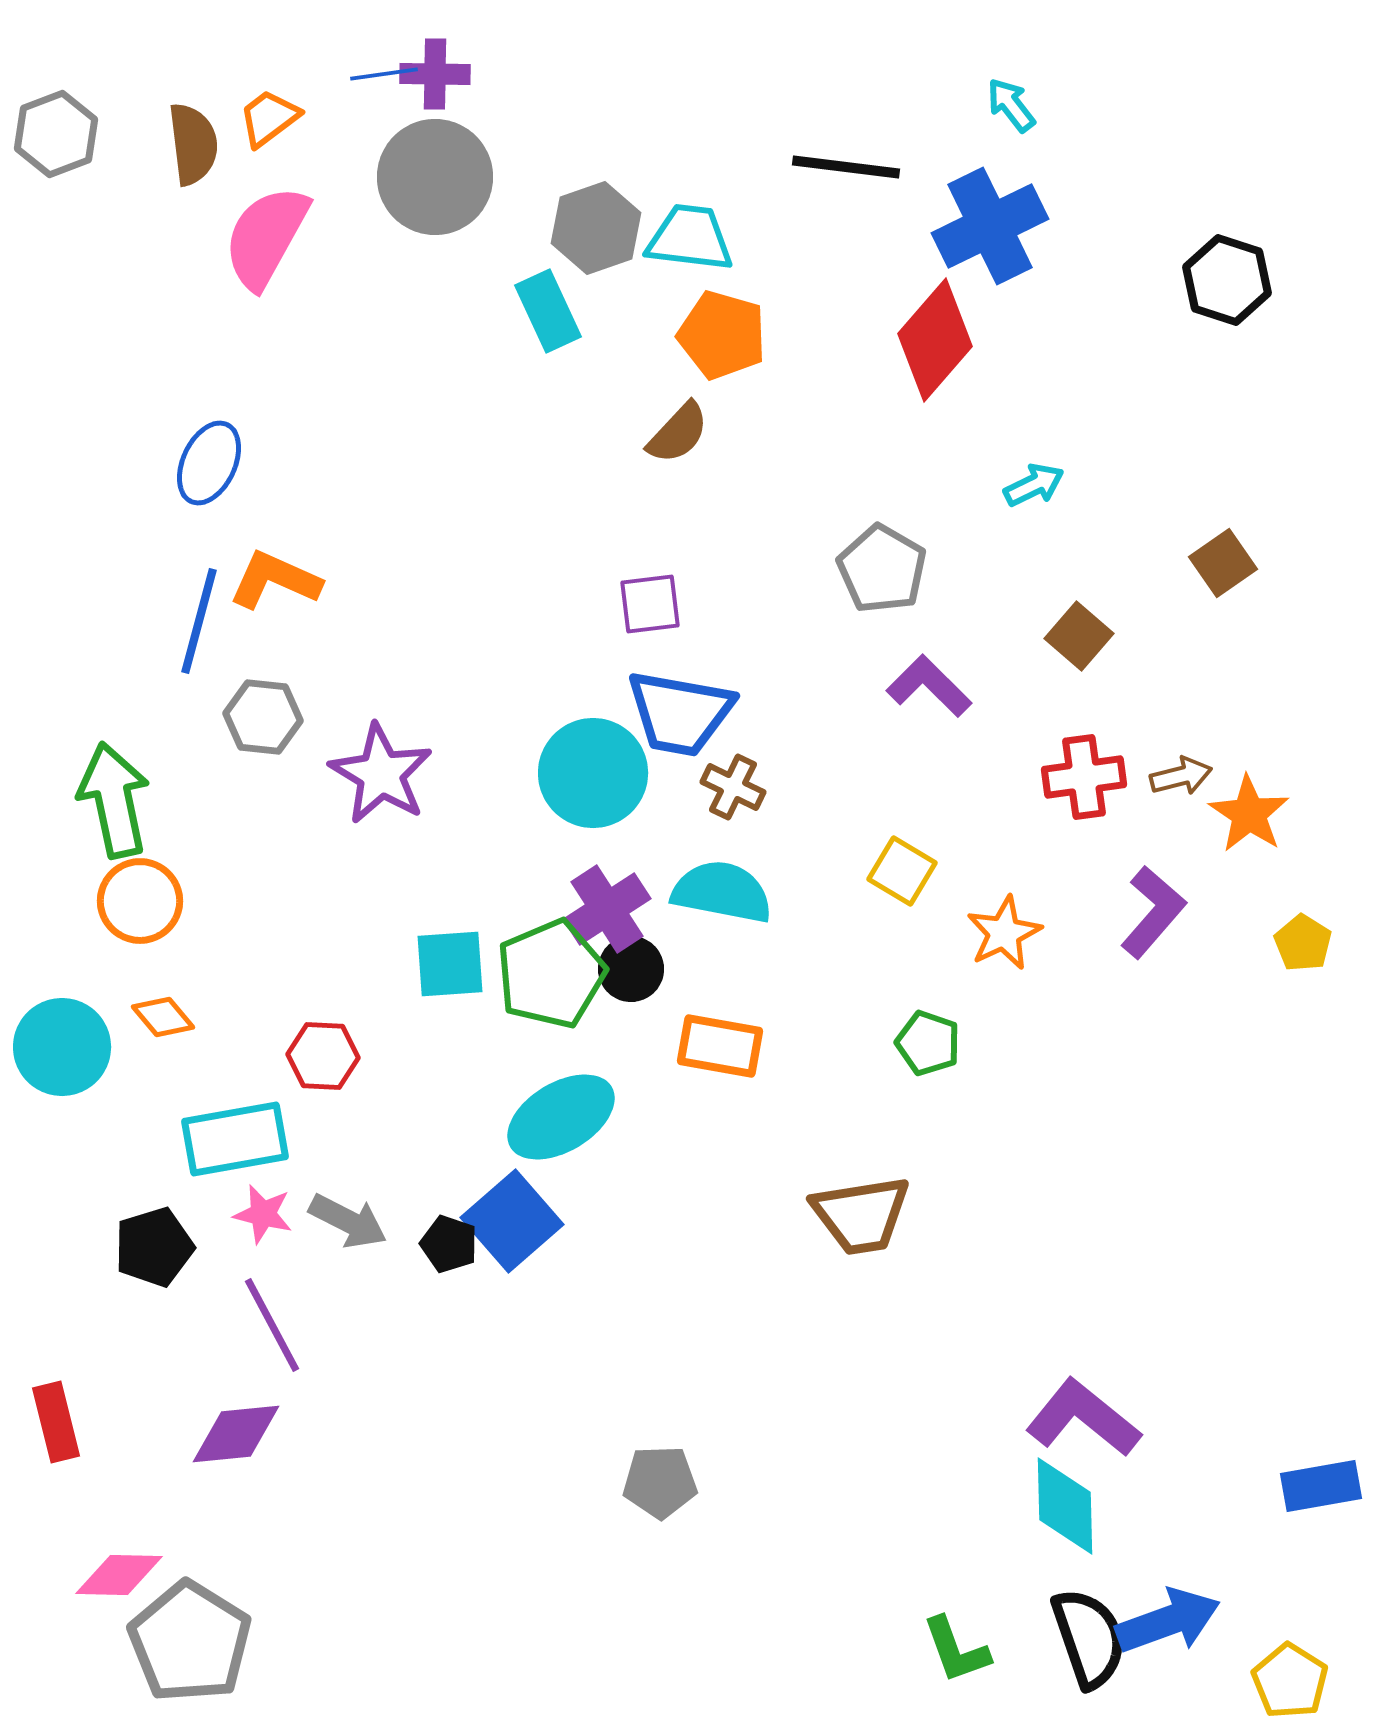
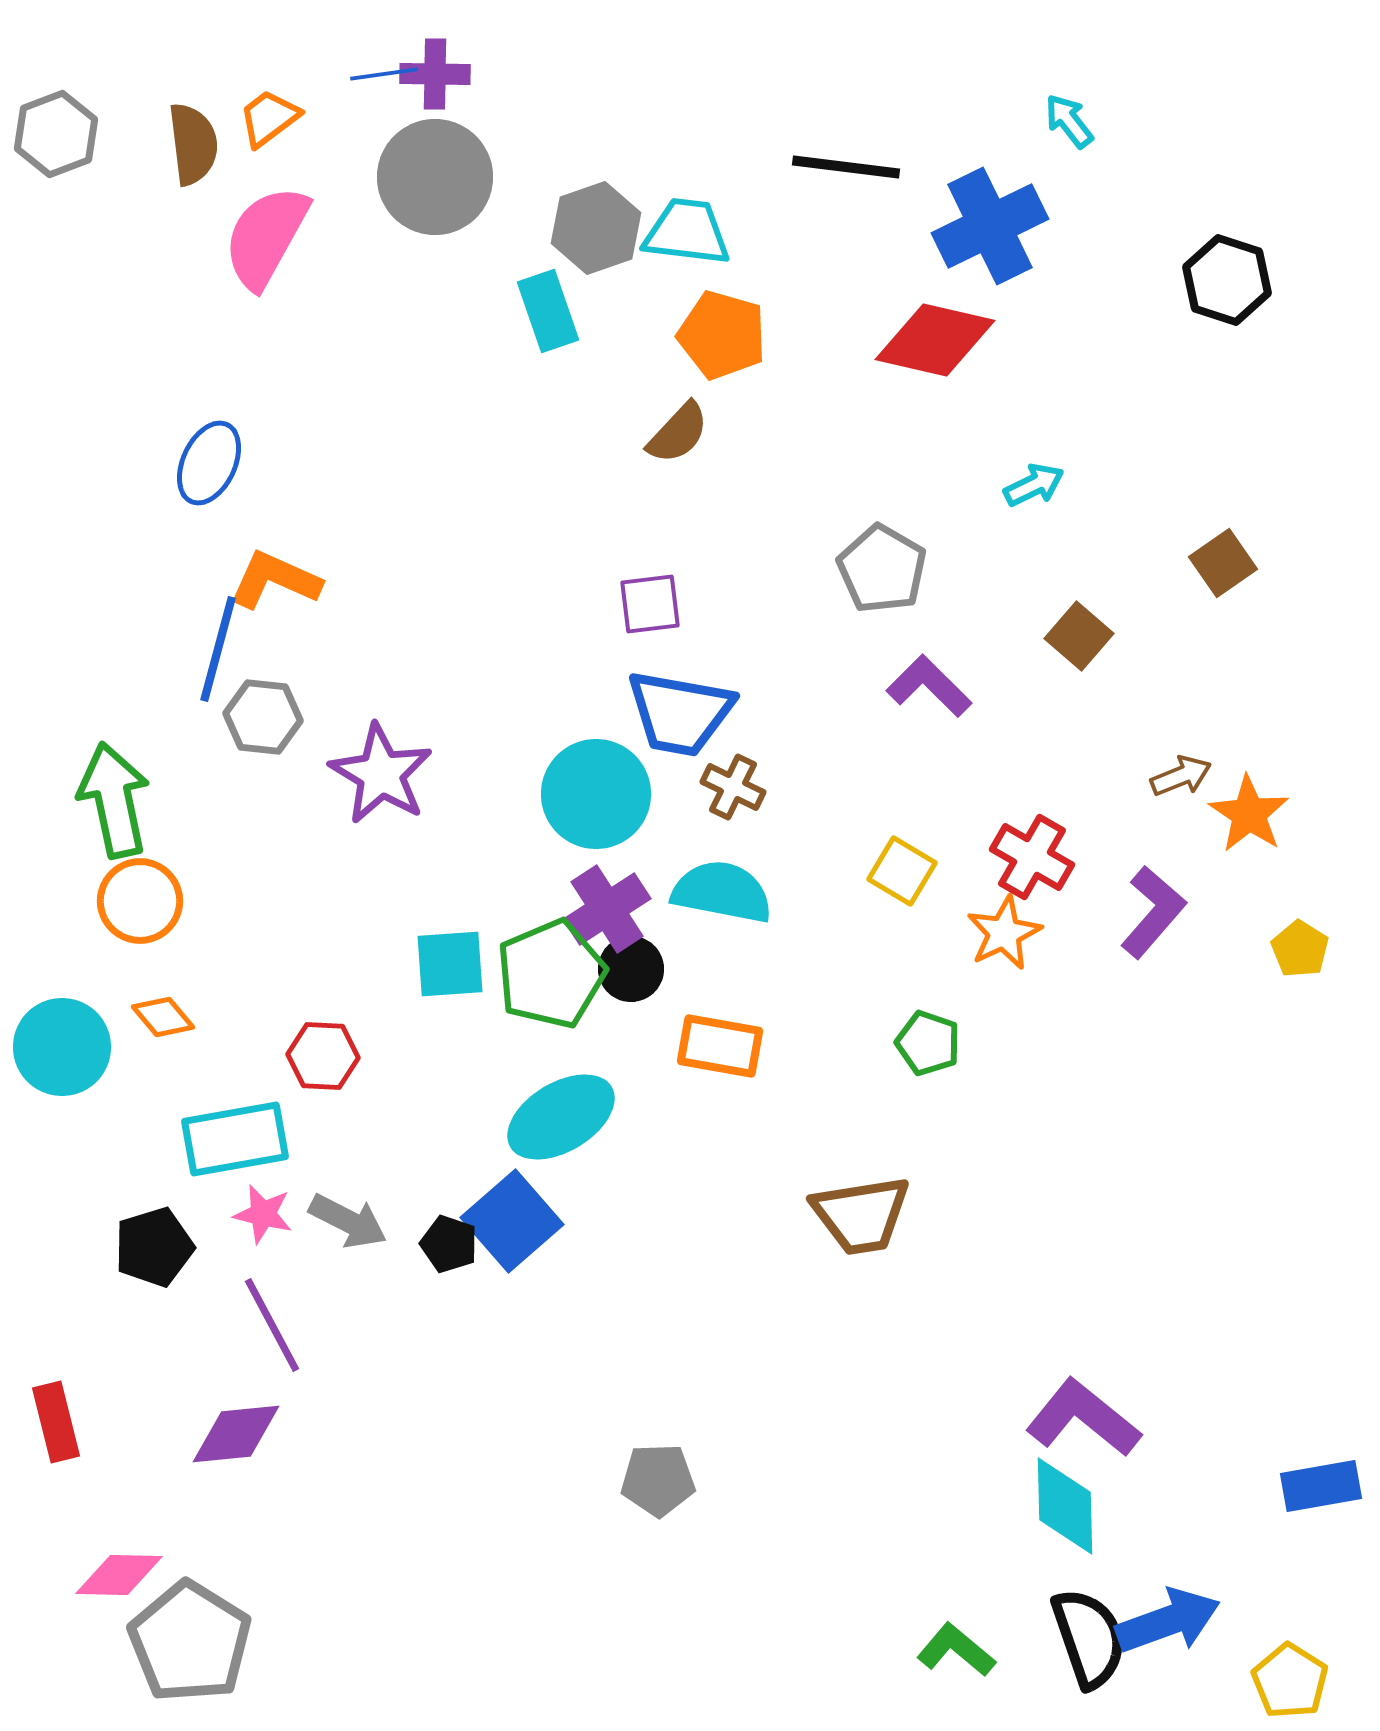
cyan arrow at (1011, 105): moved 58 px right, 16 px down
cyan trapezoid at (690, 238): moved 3 px left, 6 px up
cyan rectangle at (548, 311): rotated 6 degrees clockwise
red diamond at (935, 340): rotated 62 degrees clockwise
blue line at (199, 621): moved 19 px right, 28 px down
cyan circle at (593, 773): moved 3 px right, 21 px down
brown arrow at (1181, 776): rotated 8 degrees counterclockwise
red cross at (1084, 777): moved 52 px left, 80 px down; rotated 38 degrees clockwise
yellow pentagon at (1303, 943): moved 3 px left, 6 px down
gray pentagon at (660, 1482): moved 2 px left, 2 px up
green L-shape at (956, 1650): rotated 150 degrees clockwise
